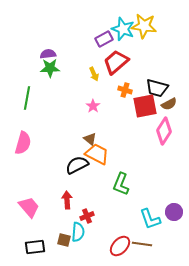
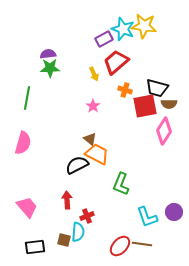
brown semicircle: rotated 28 degrees clockwise
pink trapezoid: moved 2 px left
cyan L-shape: moved 3 px left, 2 px up
